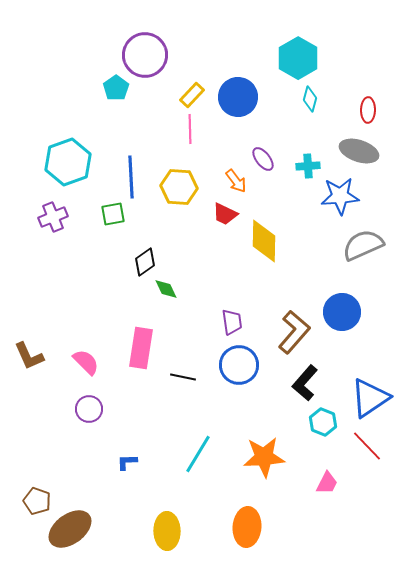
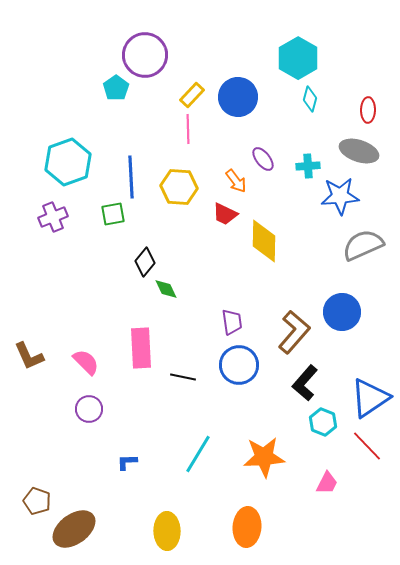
pink line at (190, 129): moved 2 px left
black diamond at (145, 262): rotated 16 degrees counterclockwise
pink rectangle at (141, 348): rotated 12 degrees counterclockwise
brown ellipse at (70, 529): moved 4 px right
